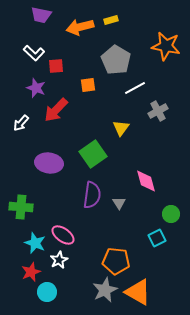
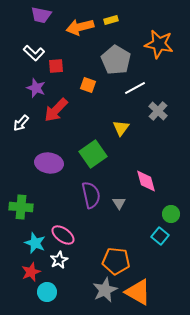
orange star: moved 7 px left, 2 px up
orange square: rotated 28 degrees clockwise
gray cross: rotated 18 degrees counterclockwise
purple semicircle: moved 1 px left; rotated 20 degrees counterclockwise
cyan square: moved 3 px right, 2 px up; rotated 24 degrees counterclockwise
